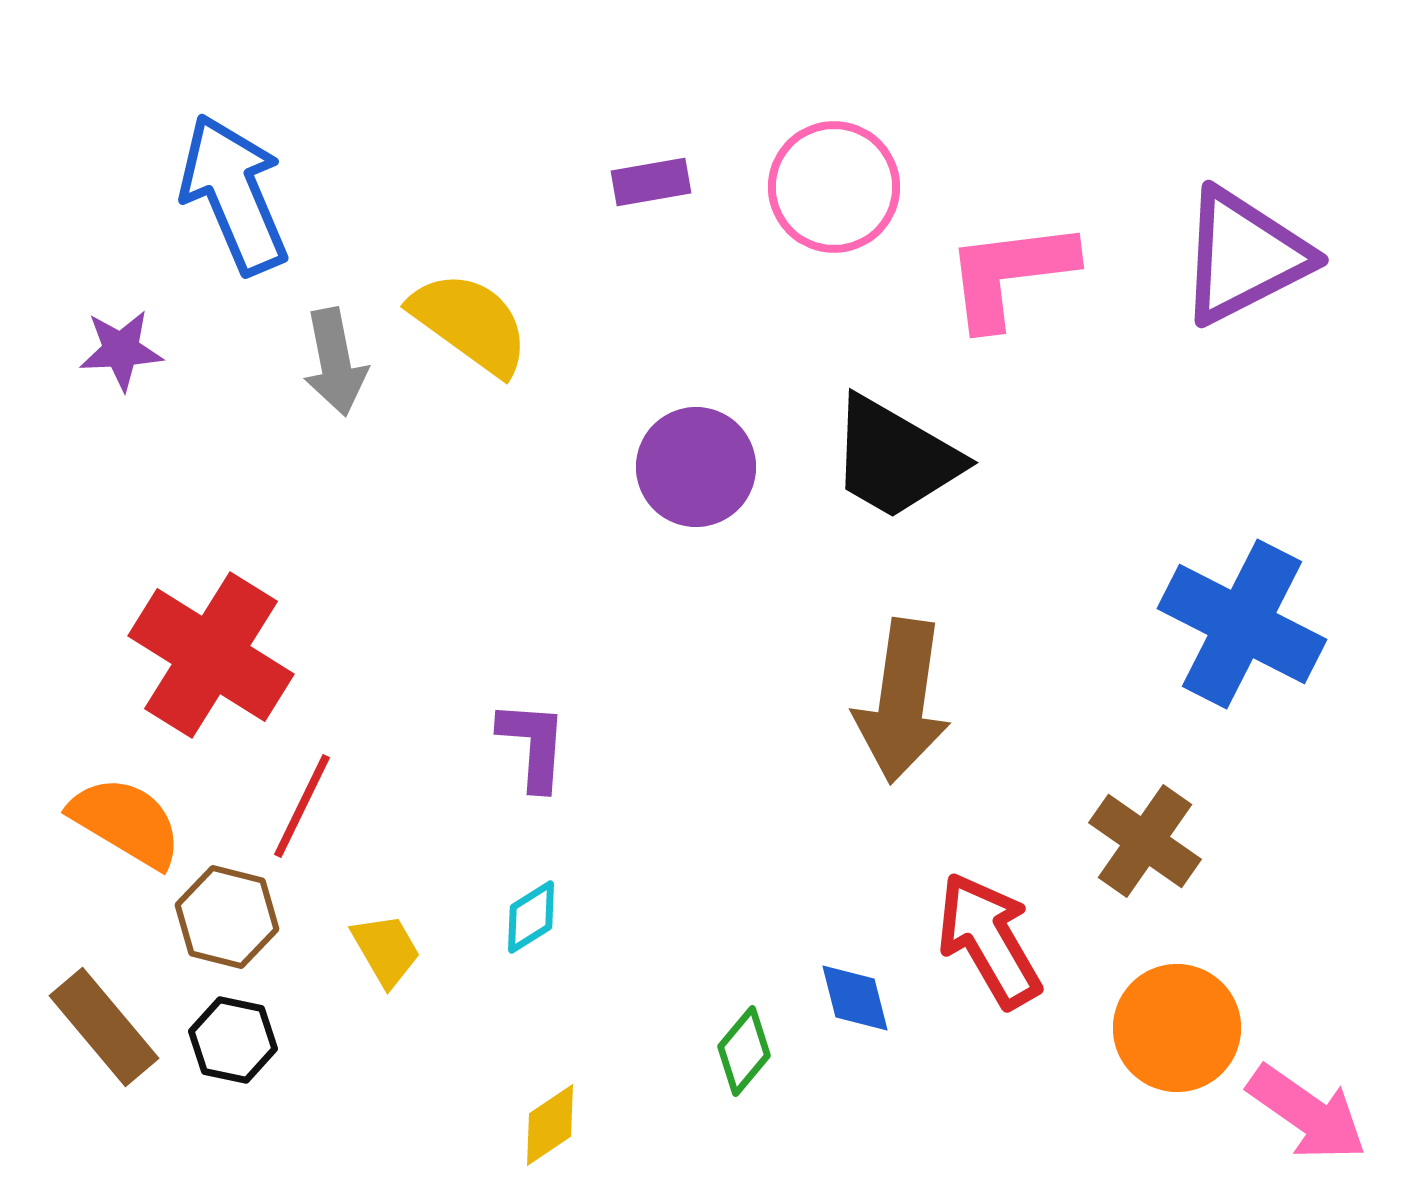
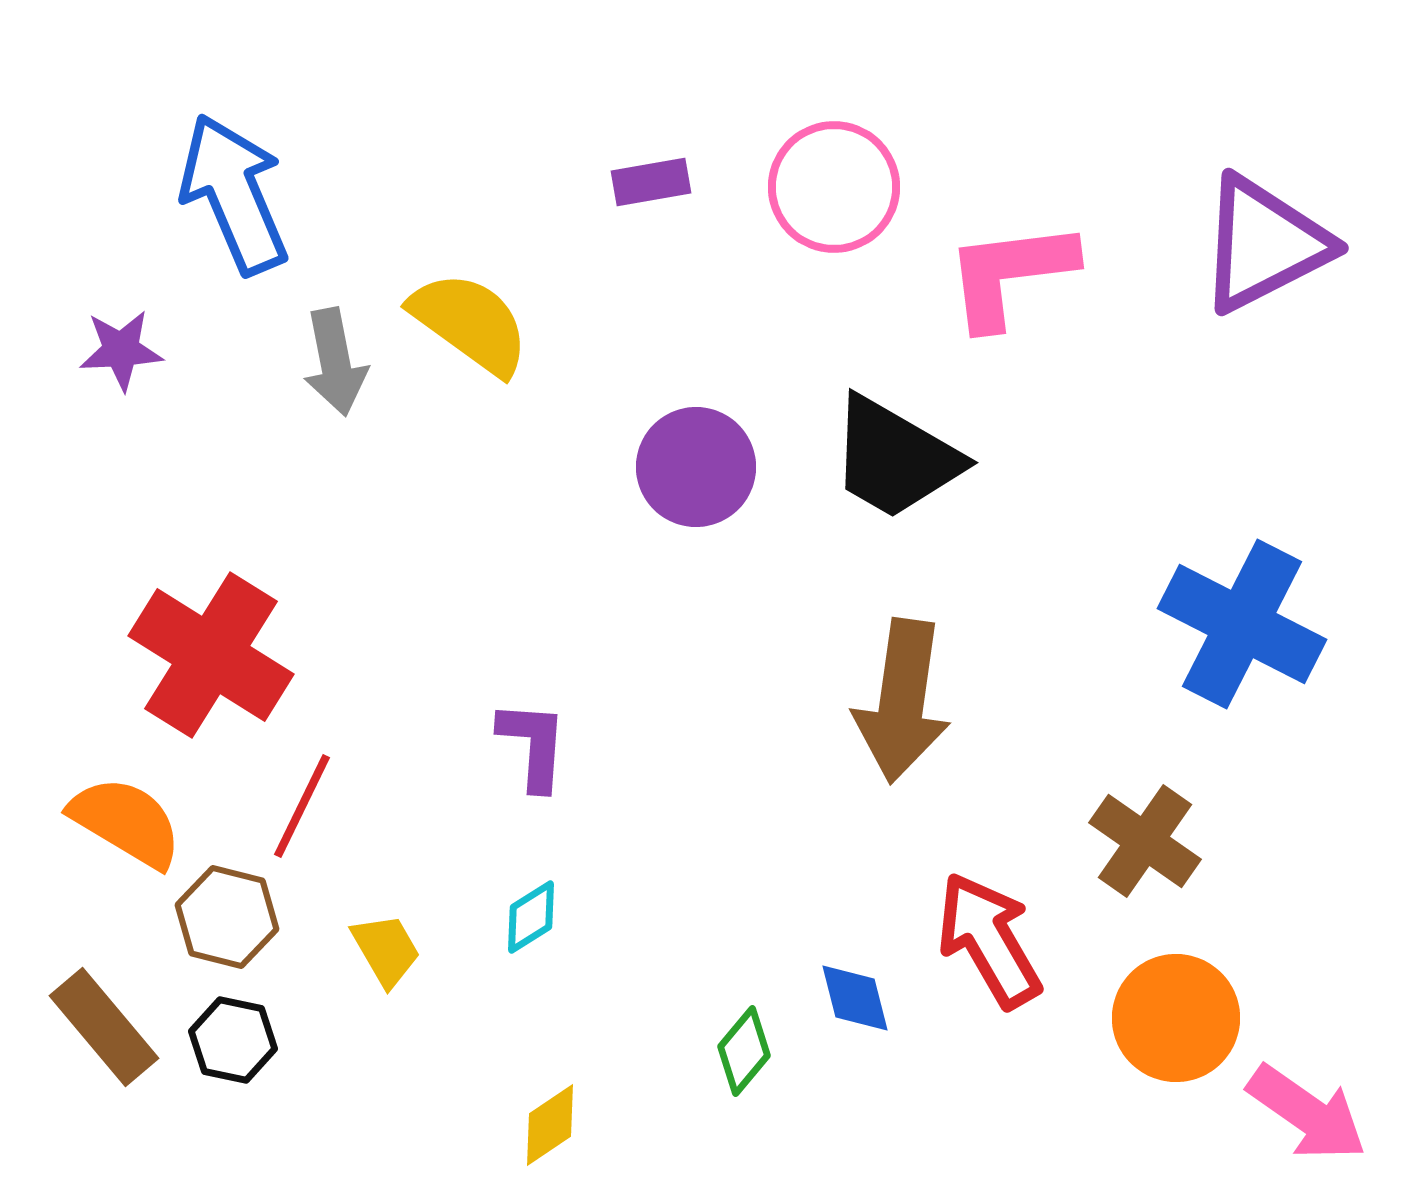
purple triangle: moved 20 px right, 12 px up
orange circle: moved 1 px left, 10 px up
